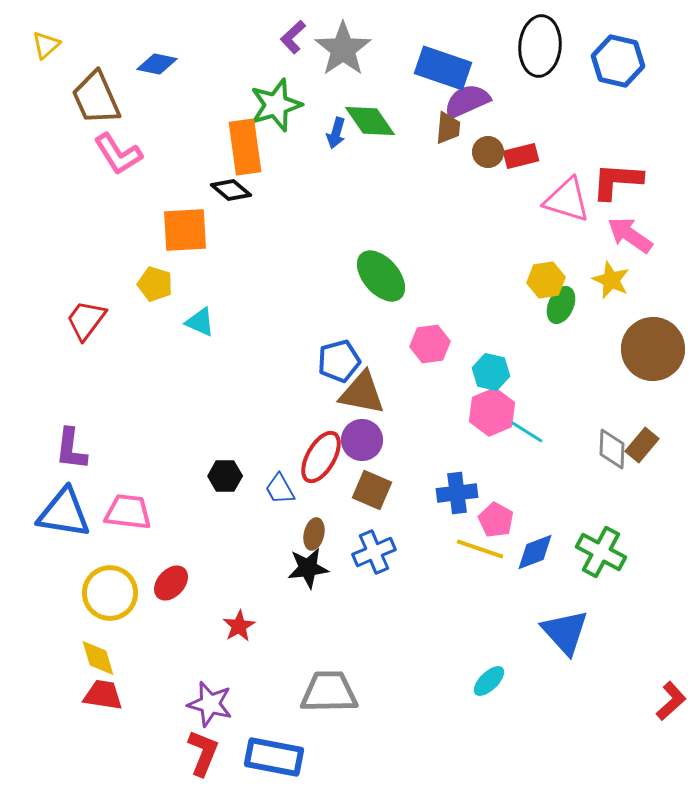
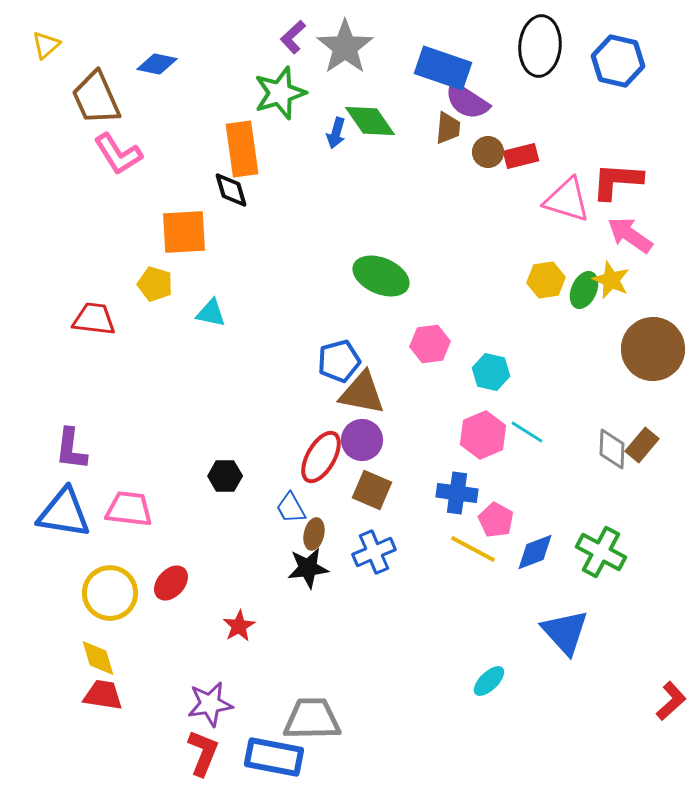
gray star at (343, 49): moved 2 px right, 2 px up
purple semicircle at (467, 101): rotated 123 degrees counterclockwise
green star at (276, 105): moved 4 px right, 12 px up
orange rectangle at (245, 147): moved 3 px left, 2 px down
black diamond at (231, 190): rotated 33 degrees clockwise
orange square at (185, 230): moved 1 px left, 2 px down
green ellipse at (381, 276): rotated 26 degrees counterclockwise
green ellipse at (561, 305): moved 23 px right, 15 px up
red trapezoid at (86, 320): moved 8 px right, 1 px up; rotated 60 degrees clockwise
cyan triangle at (200, 322): moved 11 px right, 9 px up; rotated 12 degrees counterclockwise
pink hexagon at (492, 412): moved 9 px left, 23 px down
blue trapezoid at (280, 489): moved 11 px right, 19 px down
blue cross at (457, 493): rotated 15 degrees clockwise
pink trapezoid at (128, 512): moved 1 px right, 3 px up
yellow line at (480, 549): moved 7 px left; rotated 9 degrees clockwise
gray trapezoid at (329, 692): moved 17 px left, 27 px down
purple star at (210, 704): rotated 24 degrees counterclockwise
